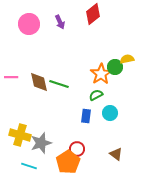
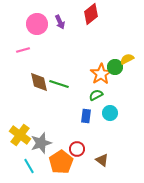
red diamond: moved 2 px left
pink circle: moved 8 px right
yellow semicircle: rotated 16 degrees counterclockwise
pink line: moved 12 px right, 27 px up; rotated 16 degrees counterclockwise
yellow cross: rotated 20 degrees clockwise
brown triangle: moved 14 px left, 6 px down
orange pentagon: moved 7 px left
cyan line: rotated 42 degrees clockwise
